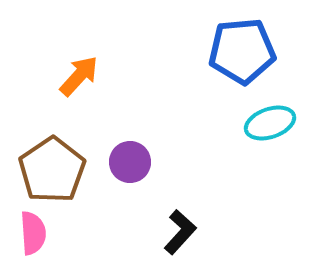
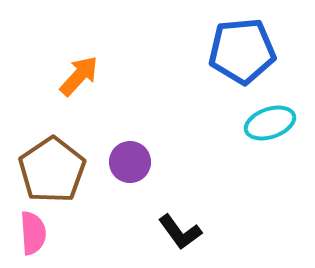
black L-shape: rotated 102 degrees clockwise
